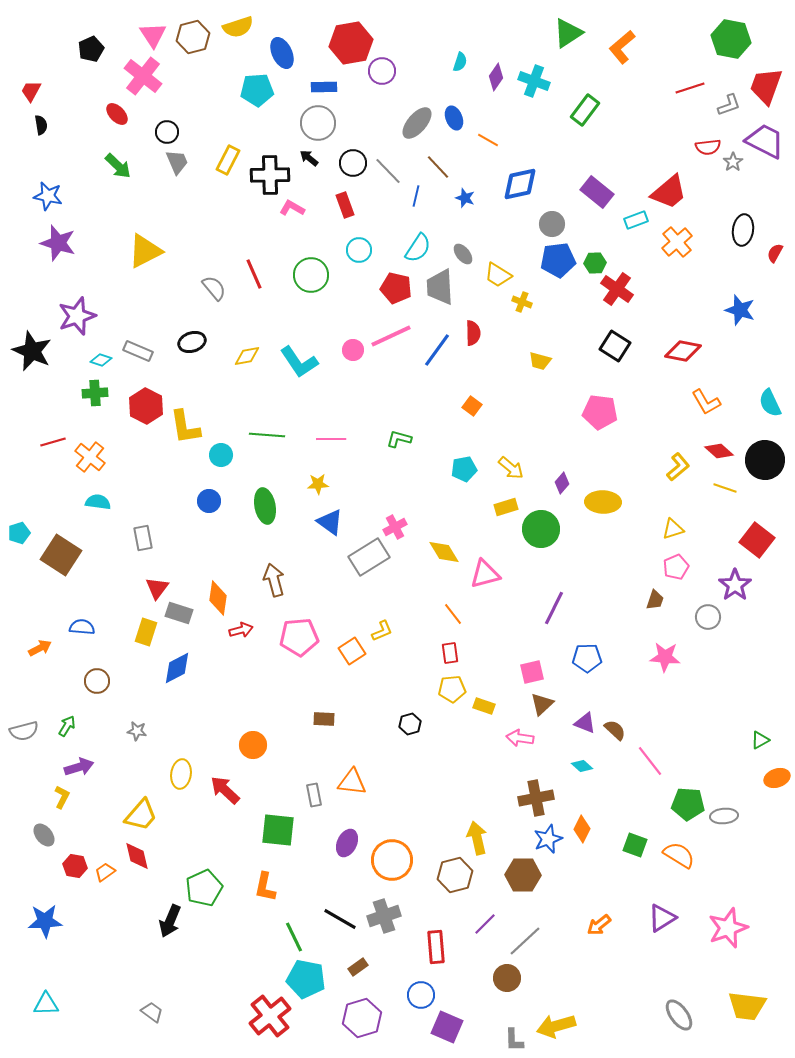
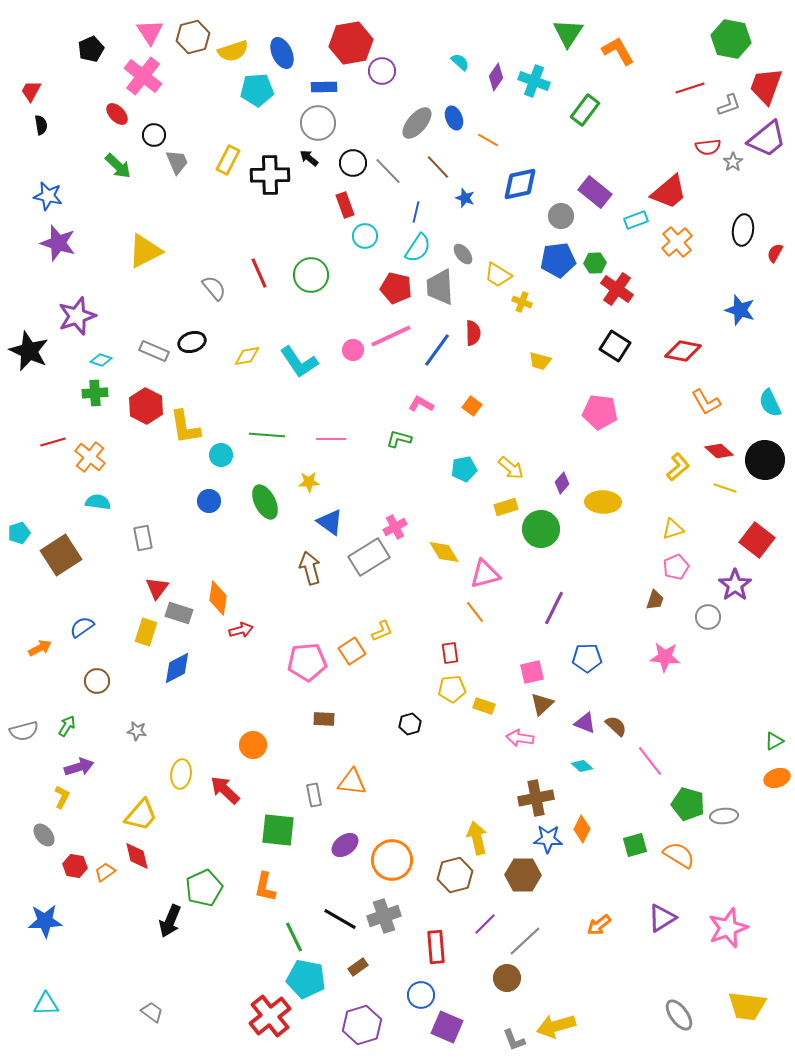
yellow semicircle at (238, 27): moved 5 px left, 24 px down
green triangle at (568, 33): rotated 24 degrees counterclockwise
pink triangle at (153, 35): moved 3 px left, 3 px up
orange L-shape at (622, 47): moved 4 px left, 4 px down; rotated 100 degrees clockwise
cyan semicircle at (460, 62): rotated 66 degrees counterclockwise
black circle at (167, 132): moved 13 px left, 3 px down
purple trapezoid at (765, 141): moved 2 px right, 2 px up; rotated 114 degrees clockwise
purple rectangle at (597, 192): moved 2 px left
blue line at (416, 196): moved 16 px down
pink L-shape at (292, 208): moved 129 px right, 196 px down
gray circle at (552, 224): moved 9 px right, 8 px up
cyan circle at (359, 250): moved 6 px right, 14 px up
red line at (254, 274): moved 5 px right, 1 px up
black star at (32, 351): moved 3 px left
gray rectangle at (138, 351): moved 16 px right
yellow star at (318, 484): moved 9 px left, 2 px up
green ellipse at (265, 506): moved 4 px up; rotated 16 degrees counterclockwise
brown square at (61, 555): rotated 24 degrees clockwise
brown arrow at (274, 580): moved 36 px right, 12 px up
orange line at (453, 614): moved 22 px right, 2 px up
blue semicircle at (82, 627): rotated 40 degrees counterclockwise
pink pentagon at (299, 637): moved 8 px right, 25 px down
brown semicircle at (615, 730): moved 1 px right, 4 px up
green triangle at (760, 740): moved 14 px right, 1 px down
green pentagon at (688, 804): rotated 12 degrees clockwise
blue star at (548, 839): rotated 24 degrees clockwise
purple ellipse at (347, 843): moved 2 px left, 2 px down; rotated 28 degrees clockwise
green square at (635, 845): rotated 35 degrees counterclockwise
purple hexagon at (362, 1018): moved 7 px down
gray L-shape at (514, 1040): rotated 20 degrees counterclockwise
